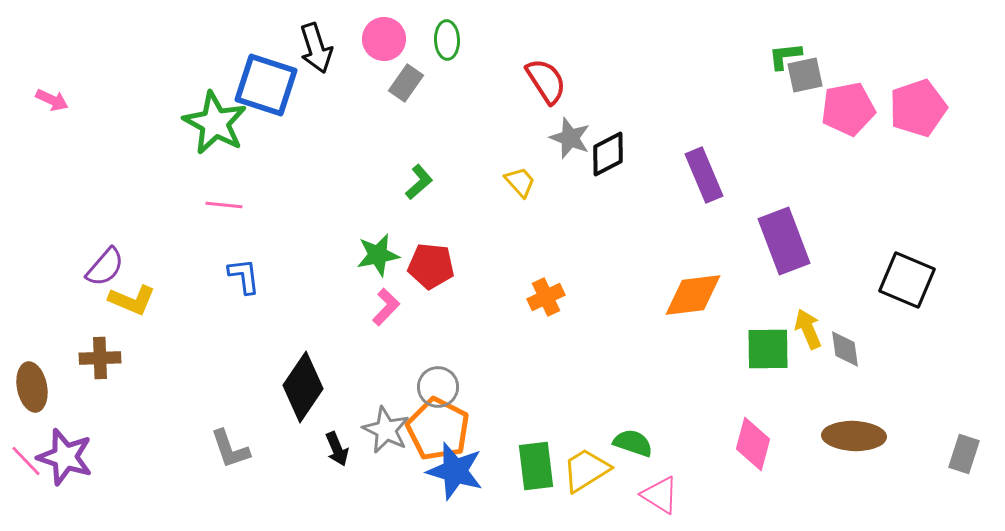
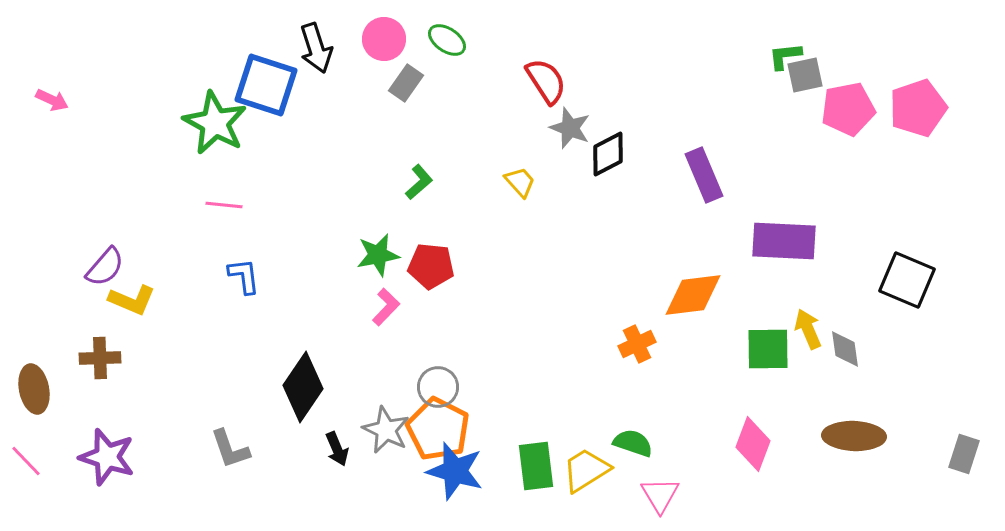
green ellipse at (447, 40): rotated 54 degrees counterclockwise
gray star at (570, 138): moved 10 px up
purple rectangle at (784, 241): rotated 66 degrees counterclockwise
orange cross at (546, 297): moved 91 px right, 47 px down
brown ellipse at (32, 387): moved 2 px right, 2 px down
pink diamond at (753, 444): rotated 6 degrees clockwise
purple star at (65, 457): moved 42 px right
pink triangle at (660, 495): rotated 27 degrees clockwise
